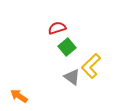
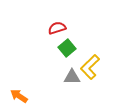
green square: moved 1 px down
yellow L-shape: moved 1 px left, 1 px down
gray triangle: rotated 36 degrees counterclockwise
